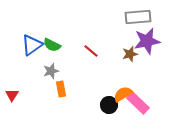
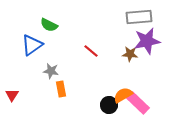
gray rectangle: moved 1 px right
green semicircle: moved 3 px left, 20 px up
brown star: rotated 21 degrees clockwise
gray star: rotated 28 degrees clockwise
orange semicircle: moved 1 px down
